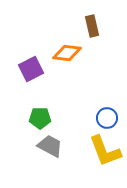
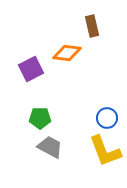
gray trapezoid: moved 1 px down
